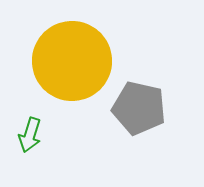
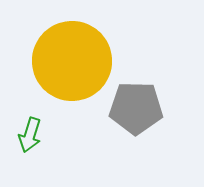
gray pentagon: moved 3 px left; rotated 12 degrees counterclockwise
